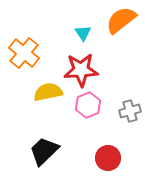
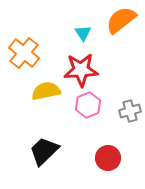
yellow semicircle: moved 2 px left, 1 px up
